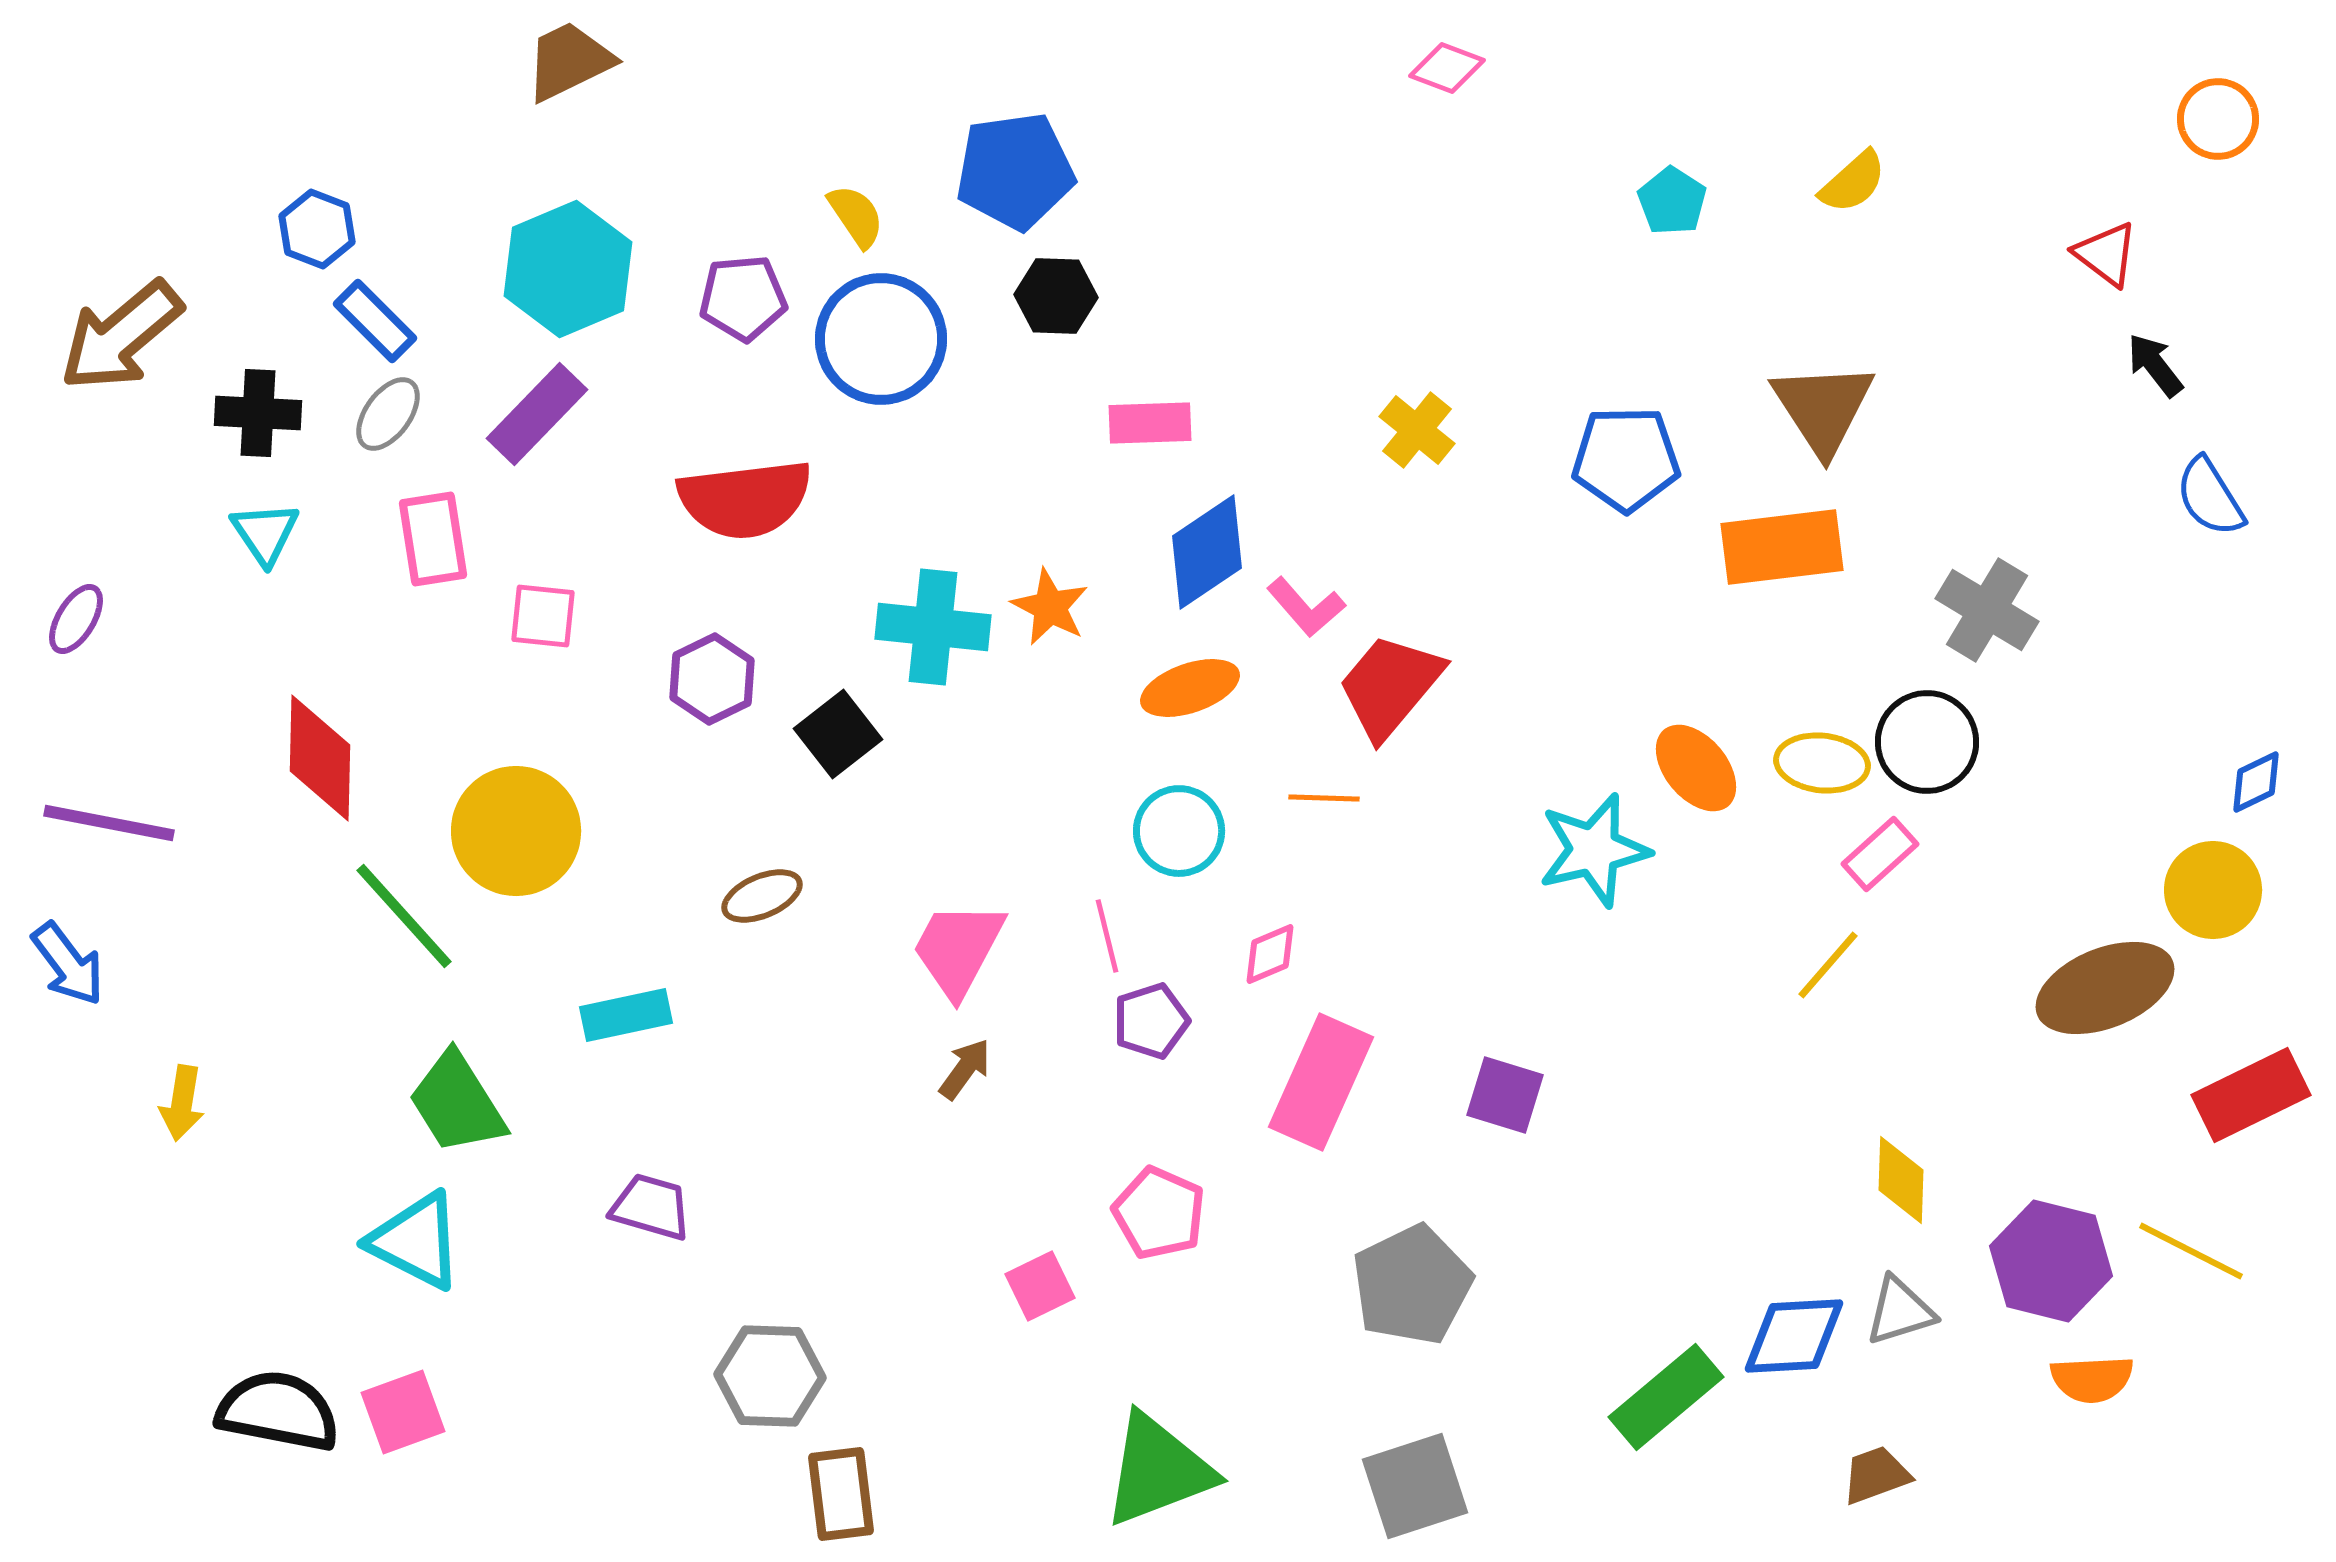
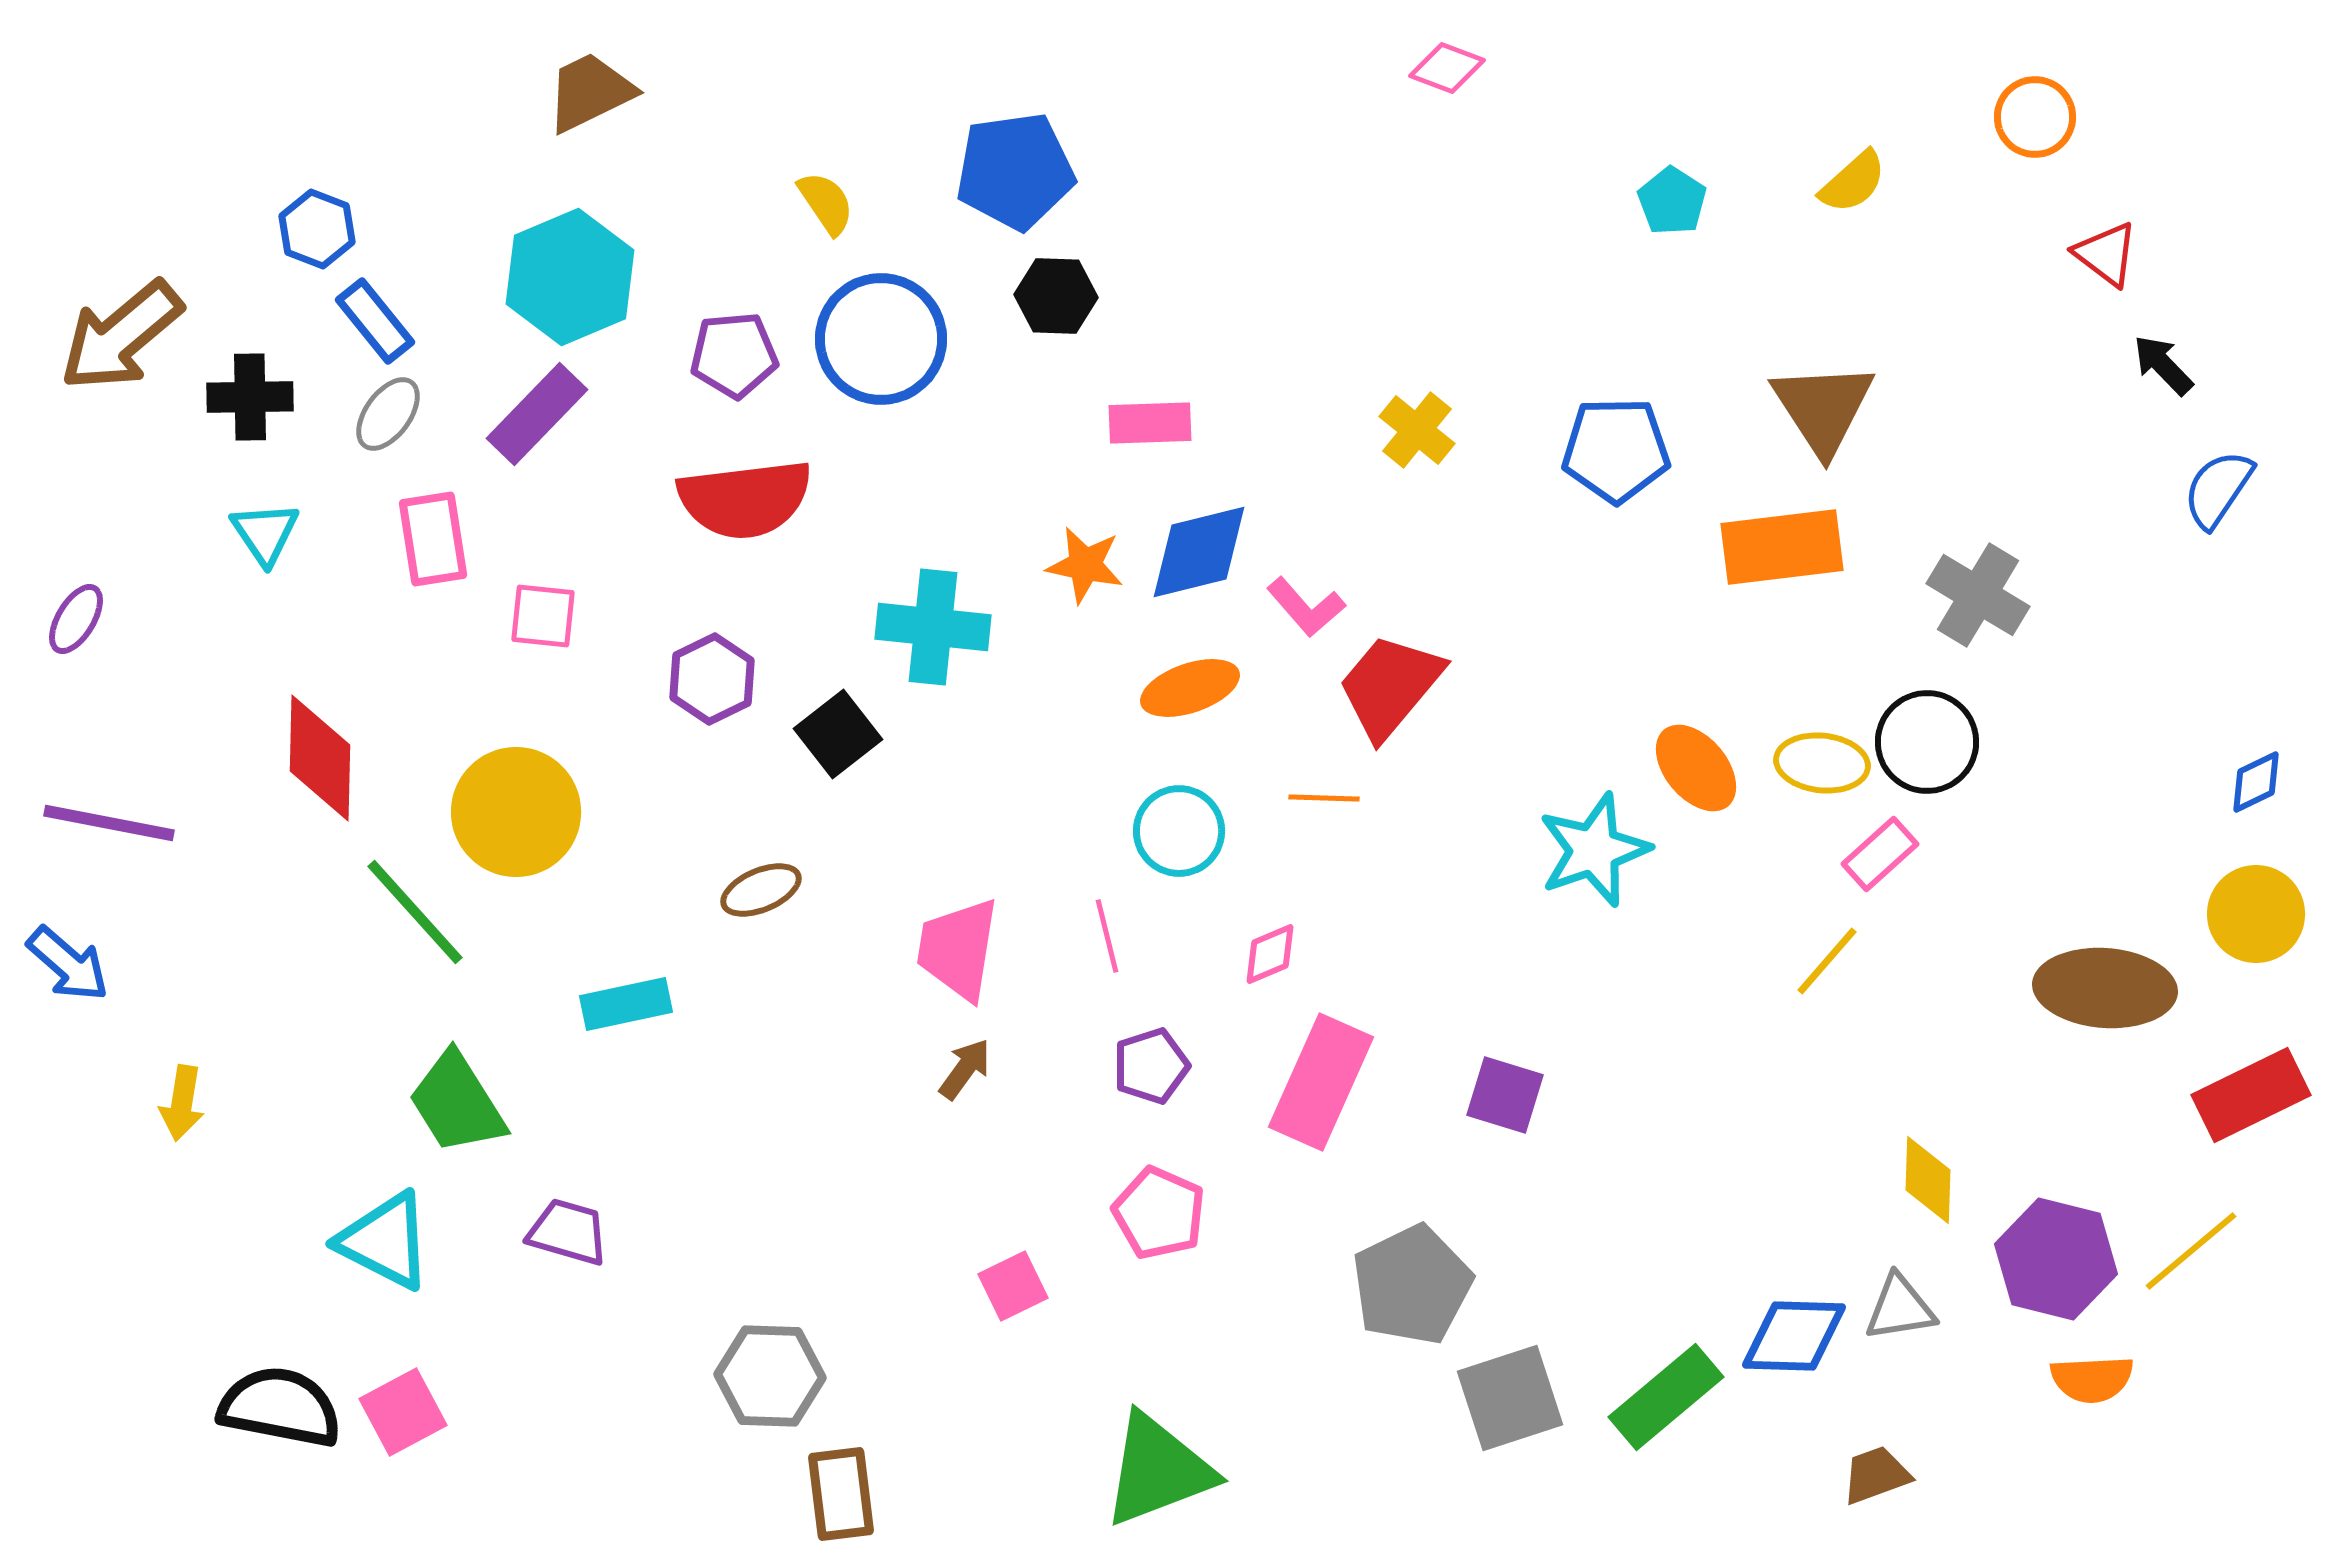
brown trapezoid at (569, 61): moved 21 px right, 31 px down
orange circle at (2218, 119): moved 183 px left, 2 px up
yellow semicircle at (856, 216): moved 30 px left, 13 px up
cyan hexagon at (568, 269): moved 2 px right, 8 px down
purple pentagon at (743, 298): moved 9 px left, 57 px down
blue rectangle at (375, 321): rotated 6 degrees clockwise
black arrow at (2155, 365): moved 8 px right; rotated 6 degrees counterclockwise
black cross at (258, 413): moved 8 px left, 16 px up; rotated 4 degrees counterclockwise
blue pentagon at (1626, 459): moved 10 px left, 9 px up
blue semicircle at (2210, 497): moved 8 px right, 8 px up; rotated 66 degrees clockwise
blue diamond at (1207, 552): moved 8 px left; rotated 20 degrees clockwise
orange star at (1050, 607): moved 35 px right, 42 px up; rotated 16 degrees counterclockwise
gray cross at (1987, 610): moved 9 px left, 15 px up
yellow circle at (516, 831): moved 19 px up
cyan star at (1594, 850): rotated 6 degrees counterclockwise
yellow circle at (2213, 890): moved 43 px right, 24 px down
brown ellipse at (762, 896): moved 1 px left, 6 px up
green line at (404, 916): moved 11 px right, 4 px up
pink trapezoid at (958, 949): rotated 19 degrees counterclockwise
blue arrow at (68, 964): rotated 12 degrees counterclockwise
yellow line at (1828, 965): moved 1 px left, 4 px up
brown ellipse at (2105, 988): rotated 26 degrees clockwise
cyan rectangle at (626, 1015): moved 11 px up
purple pentagon at (1151, 1021): moved 45 px down
yellow diamond at (1901, 1180): moved 27 px right
purple trapezoid at (651, 1207): moved 83 px left, 25 px down
cyan triangle at (416, 1241): moved 31 px left
yellow line at (2191, 1251): rotated 67 degrees counterclockwise
purple hexagon at (2051, 1261): moved 5 px right, 2 px up
pink square at (1040, 1286): moved 27 px left
gray triangle at (1900, 1311): moved 3 px up; rotated 8 degrees clockwise
blue diamond at (1794, 1336): rotated 5 degrees clockwise
black semicircle at (278, 1411): moved 2 px right, 4 px up
pink square at (403, 1412): rotated 8 degrees counterclockwise
gray square at (1415, 1486): moved 95 px right, 88 px up
